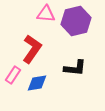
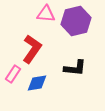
pink rectangle: moved 1 px up
